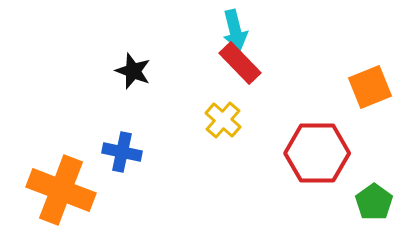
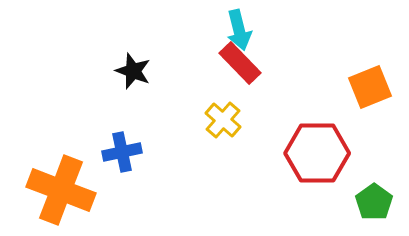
cyan arrow: moved 4 px right
blue cross: rotated 24 degrees counterclockwise
